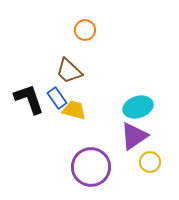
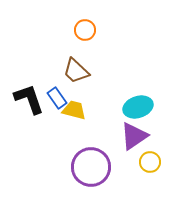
brown trapezoid: moved 7 px right
